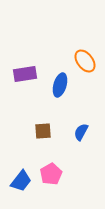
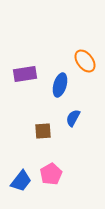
blue semicircle: moved 8 px left, 14 px up
